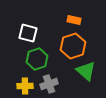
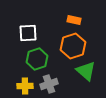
white square: rotated 18 degrees counterclockwise
